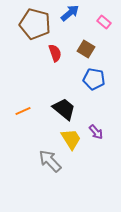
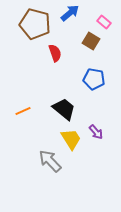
brown square: moved 5 px right, 8 px up
